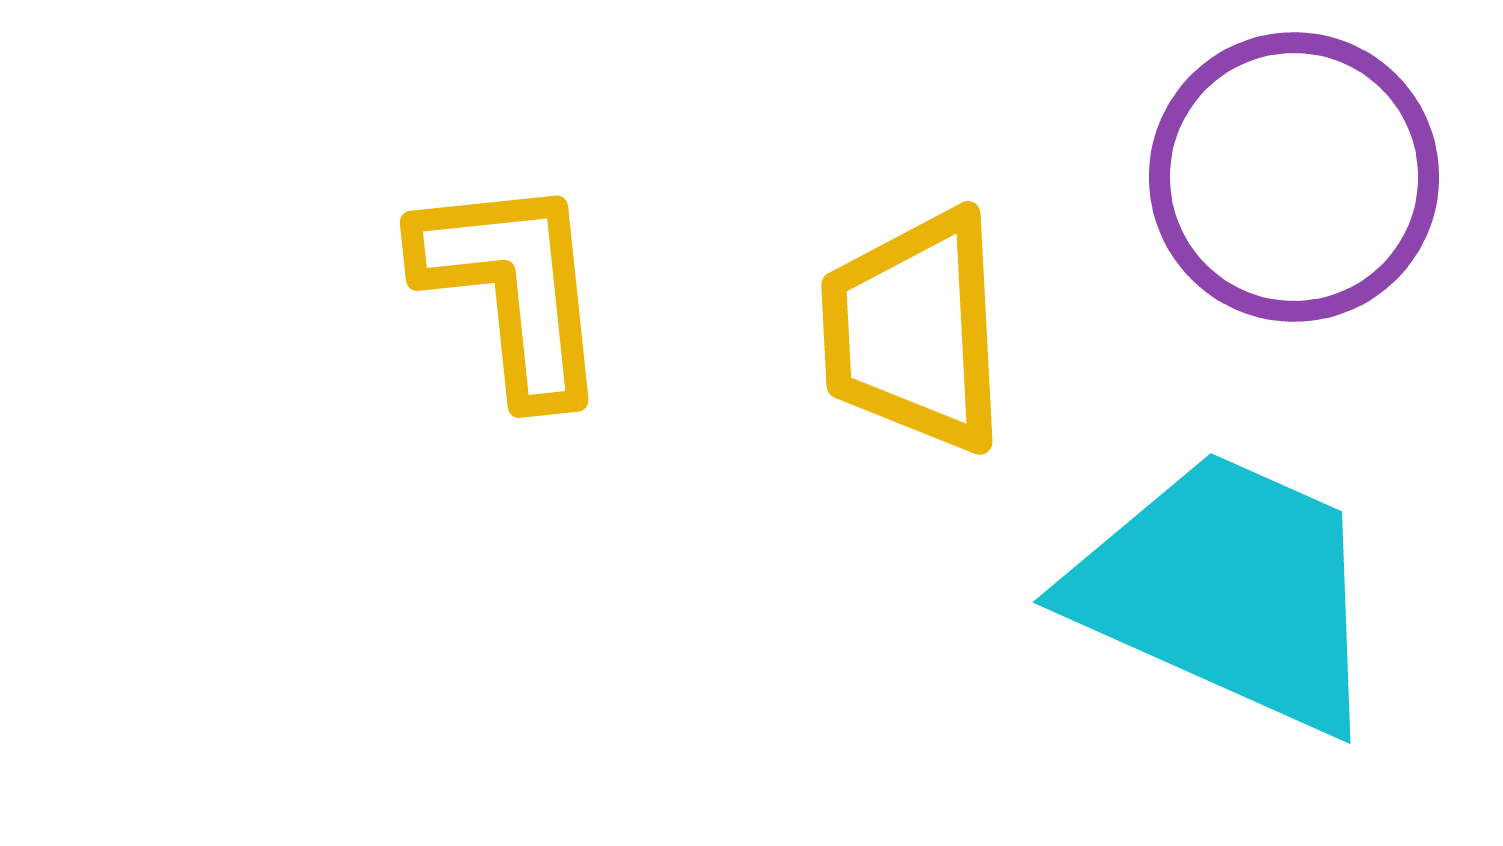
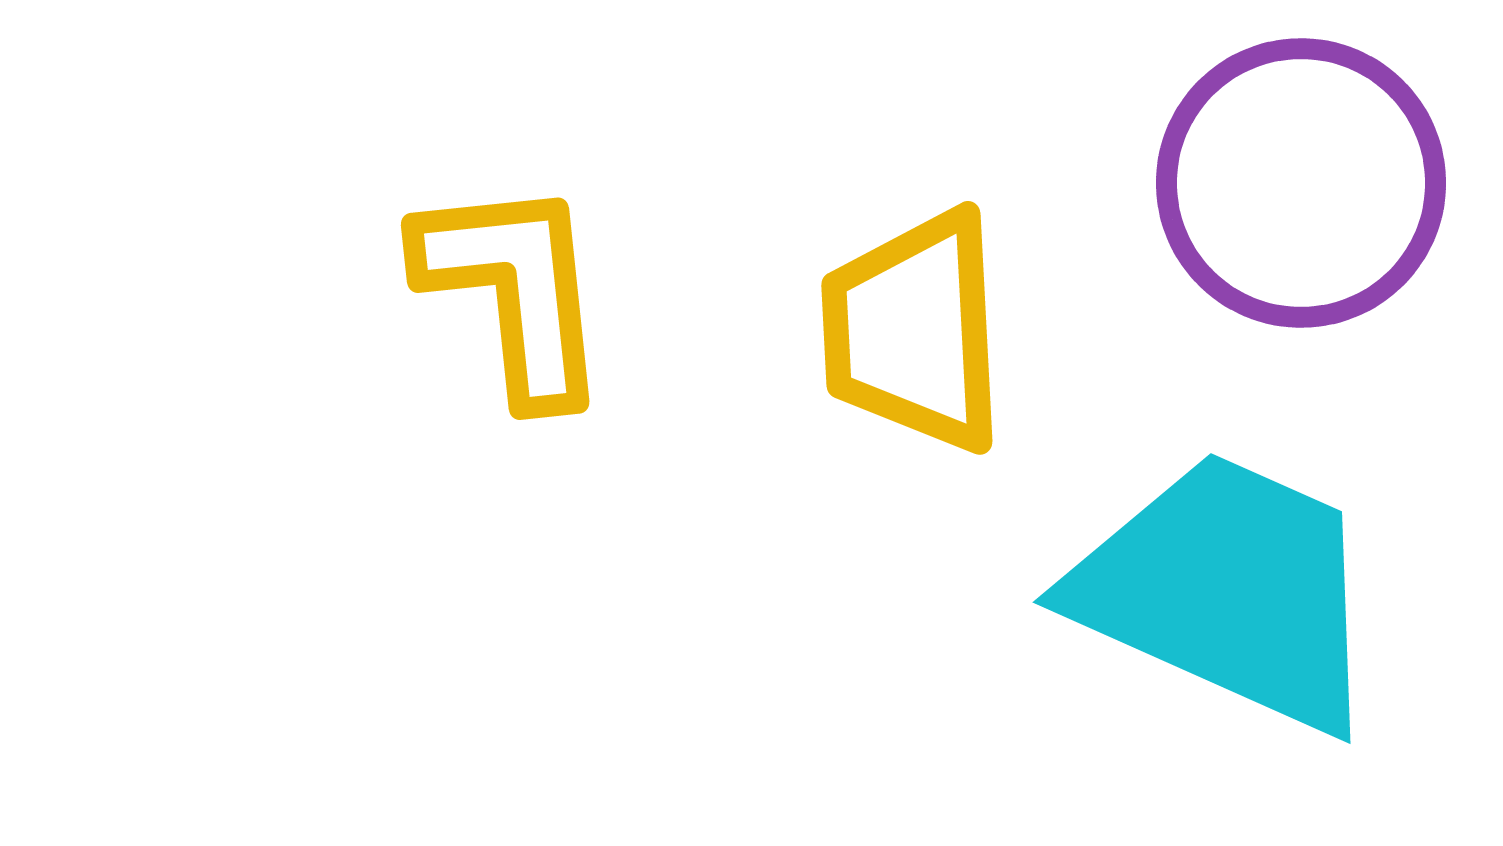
purple circle: moved 7 px right, 6 px down
yellow L-shape: moved 1 px right, 2 px down
